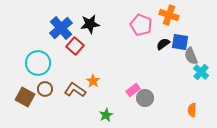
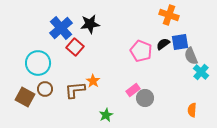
pink pentagon: moved 26 px down
blue square: rotated 18 degrees counterclockwise
red square: moved 1 px down
brown L-shape: rotated 40 degrees counterclockwise
